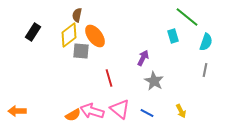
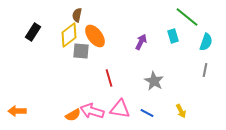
purple arrow: moved 2 px left, 16 px up
pink triangle: rotated 30 degrees counterclockwise
